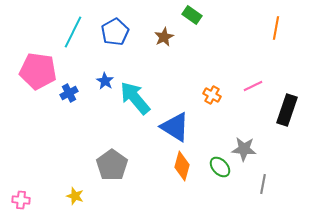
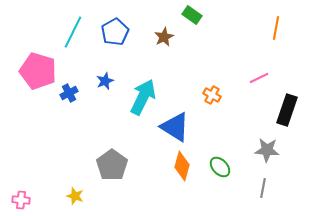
pink pentagon: rotated 9 degrees clockwise
blue star: rotated 18 degrees clockwise
pink line: moved 6 px right, 8 px up
cyan arrow: moved 8 px right, 1 px up; rotated 66 degrees clockwise
gray star: moved 23 px right, 1 px down
gray line: moved 4 px down
